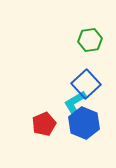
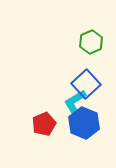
green hexagon: moved 1 px right, 2 px down; rotated 15 degrees counterclockwise
cyan L-shape: moved 1 px up
